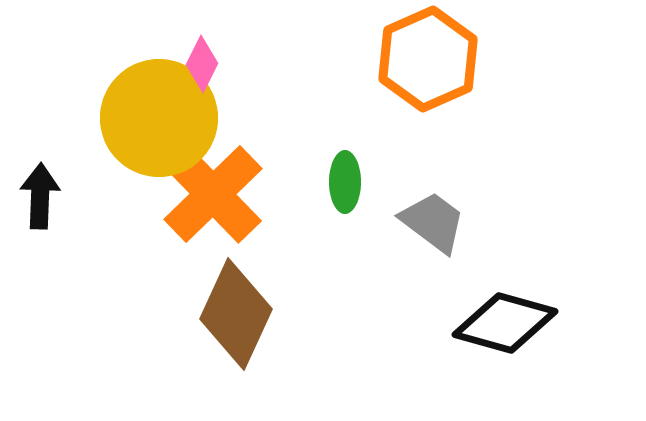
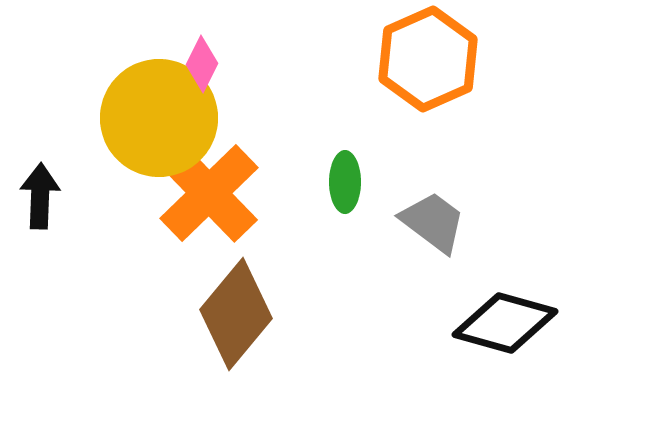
orange cross: moved 4 px left, 1 px up
brown diamond: rotated 15 degrees clockwise
